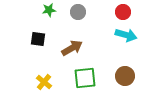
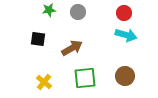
red circle: moved 1 px right, 1 px down
